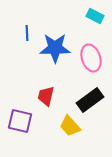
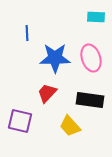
cyan rectangle: moved 1 px right, 1 px down; rotated 24 degrees counterclockwise
blue star: moved 10 px down
red trapezoid: moved 1 px right, 3 px up; rotated 30 degrees clockwise
black rectangle: rotated 44 degrees clockwise
